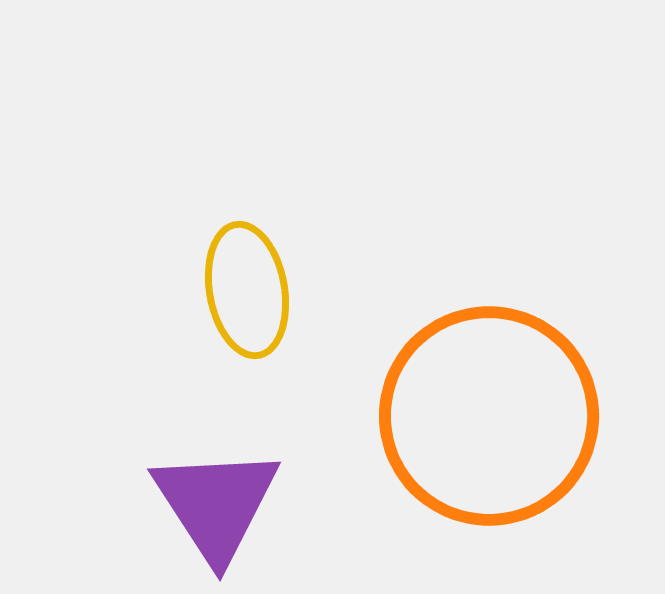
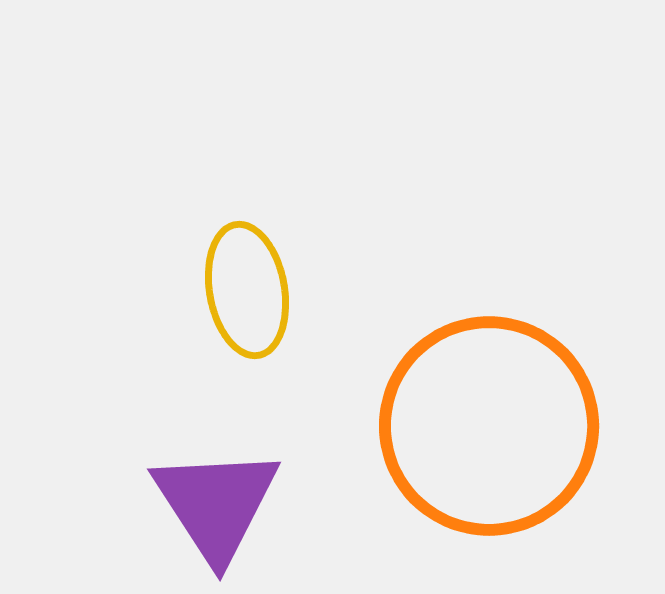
orange circle: moved 10 px down
